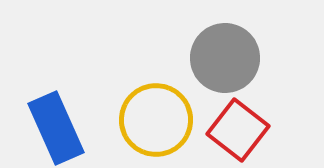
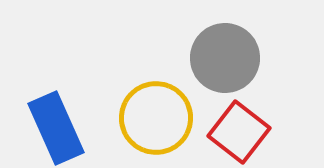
yellow circle: moved 2 px up
red square: moved 1 px right, 2 px down
